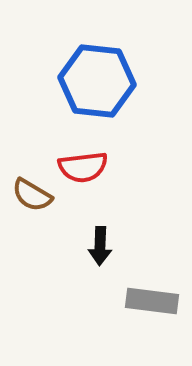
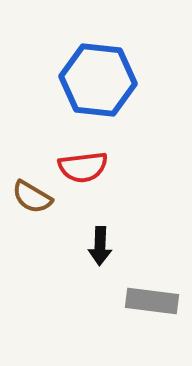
blue hexagon: moved 1 px right, 1 px up
brown semicircle: moved 2 px down
